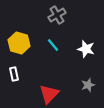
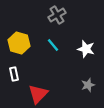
red triangle: moved 11 px left
